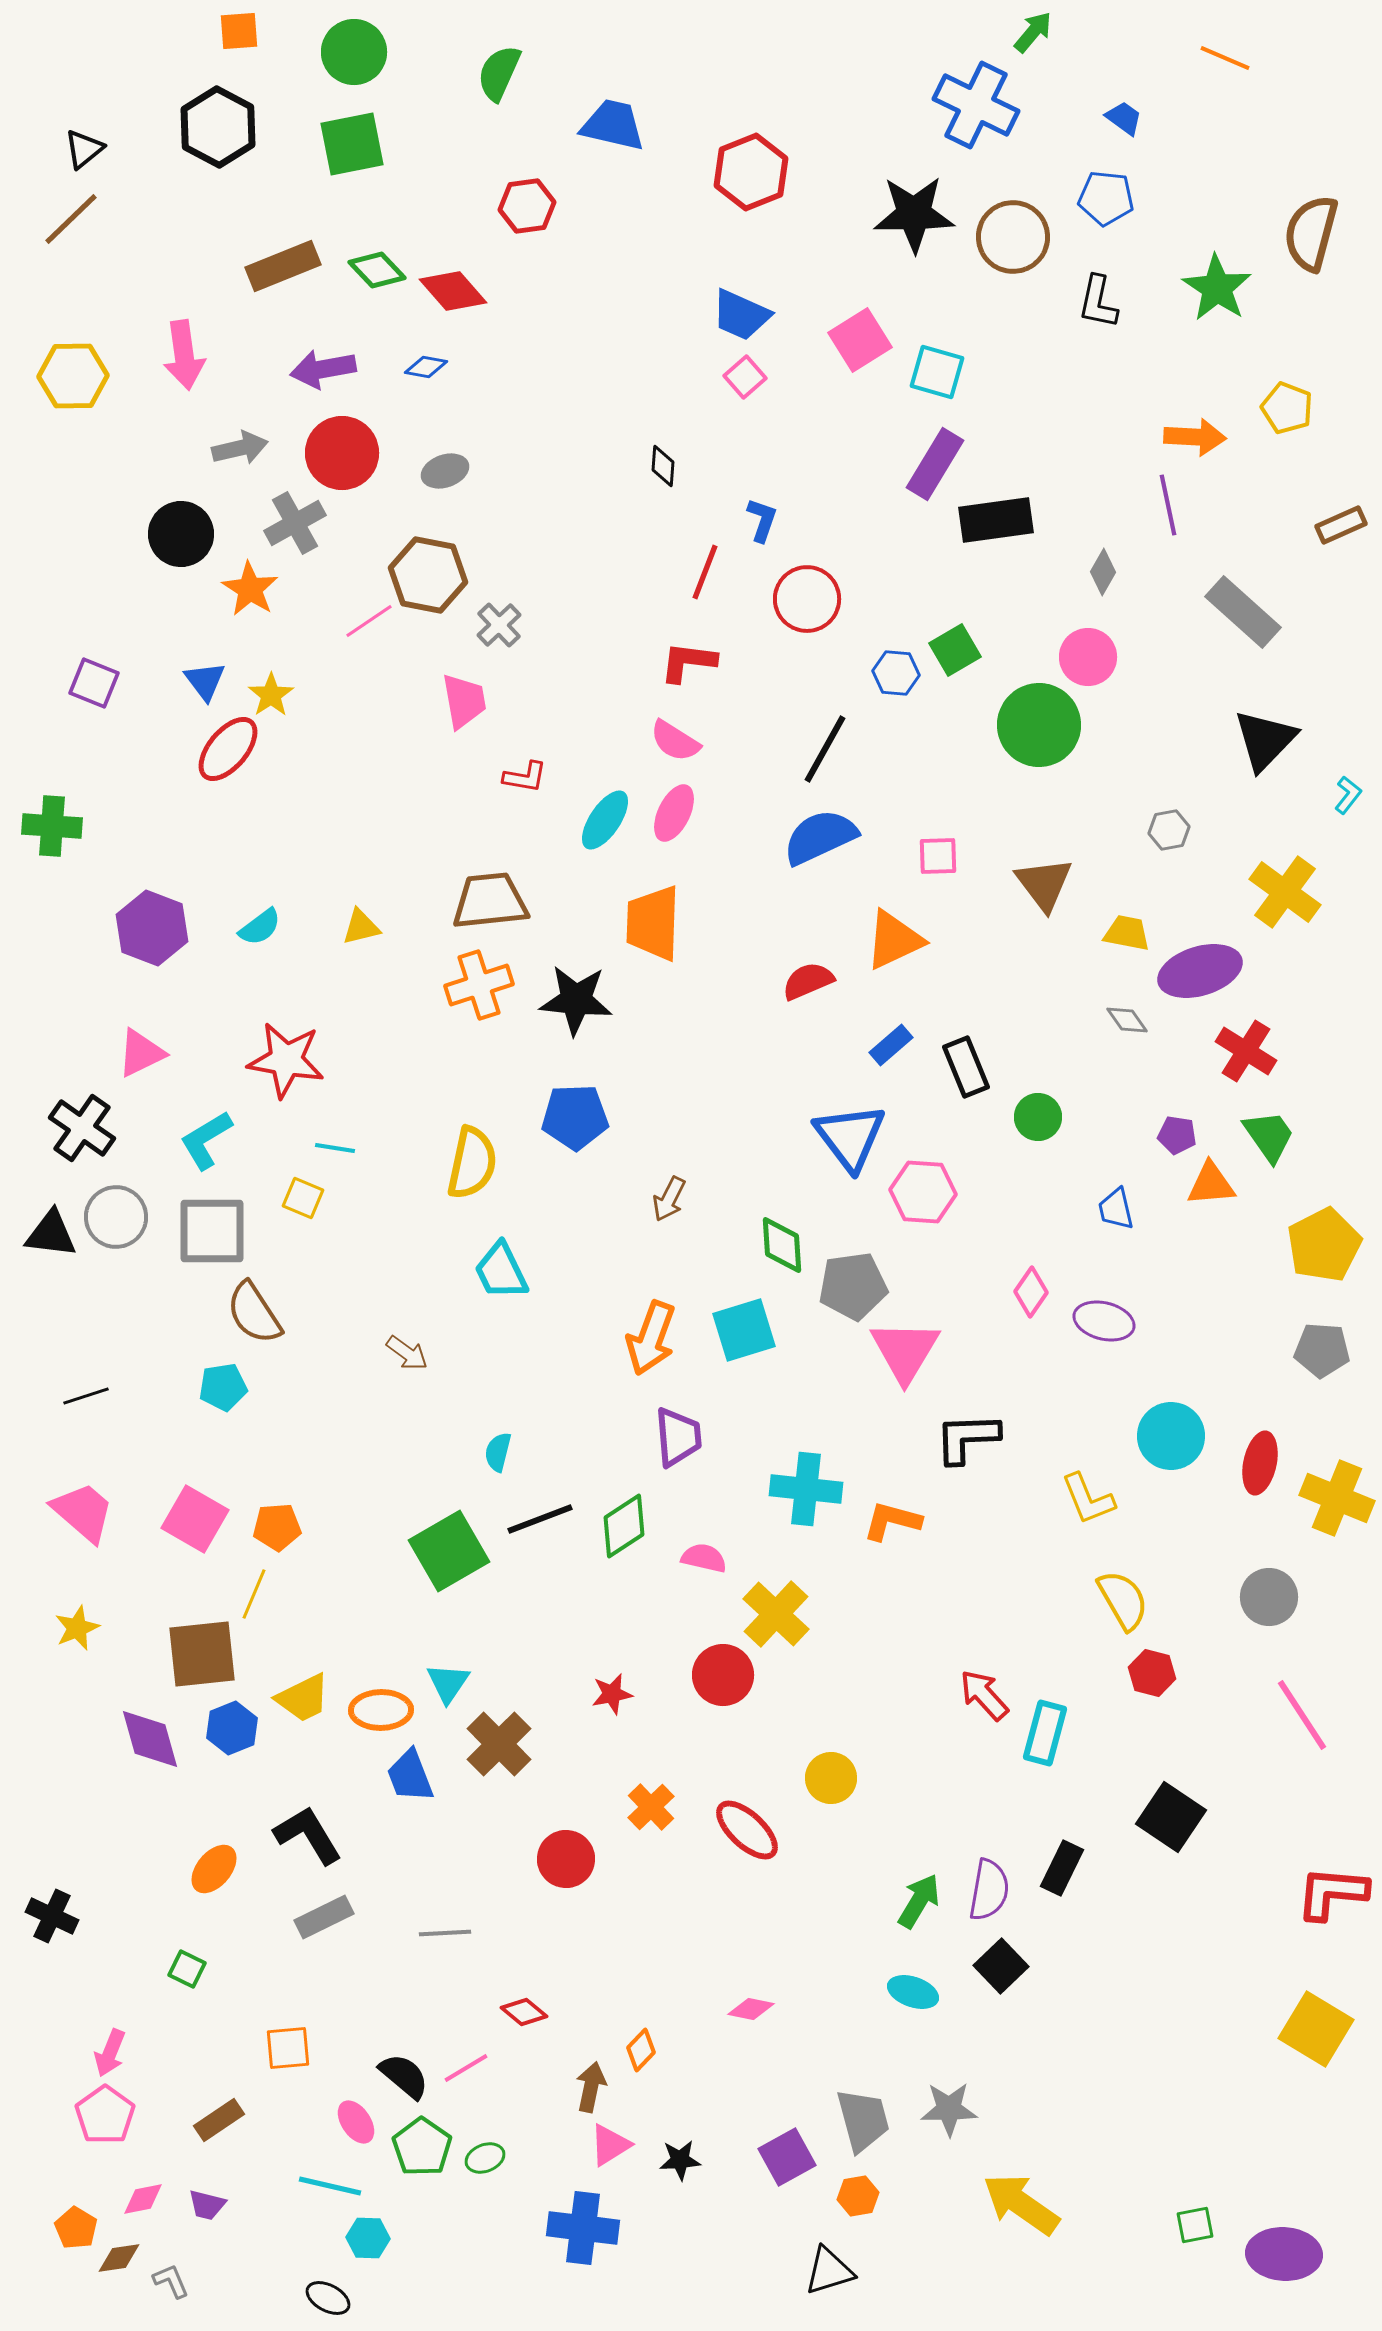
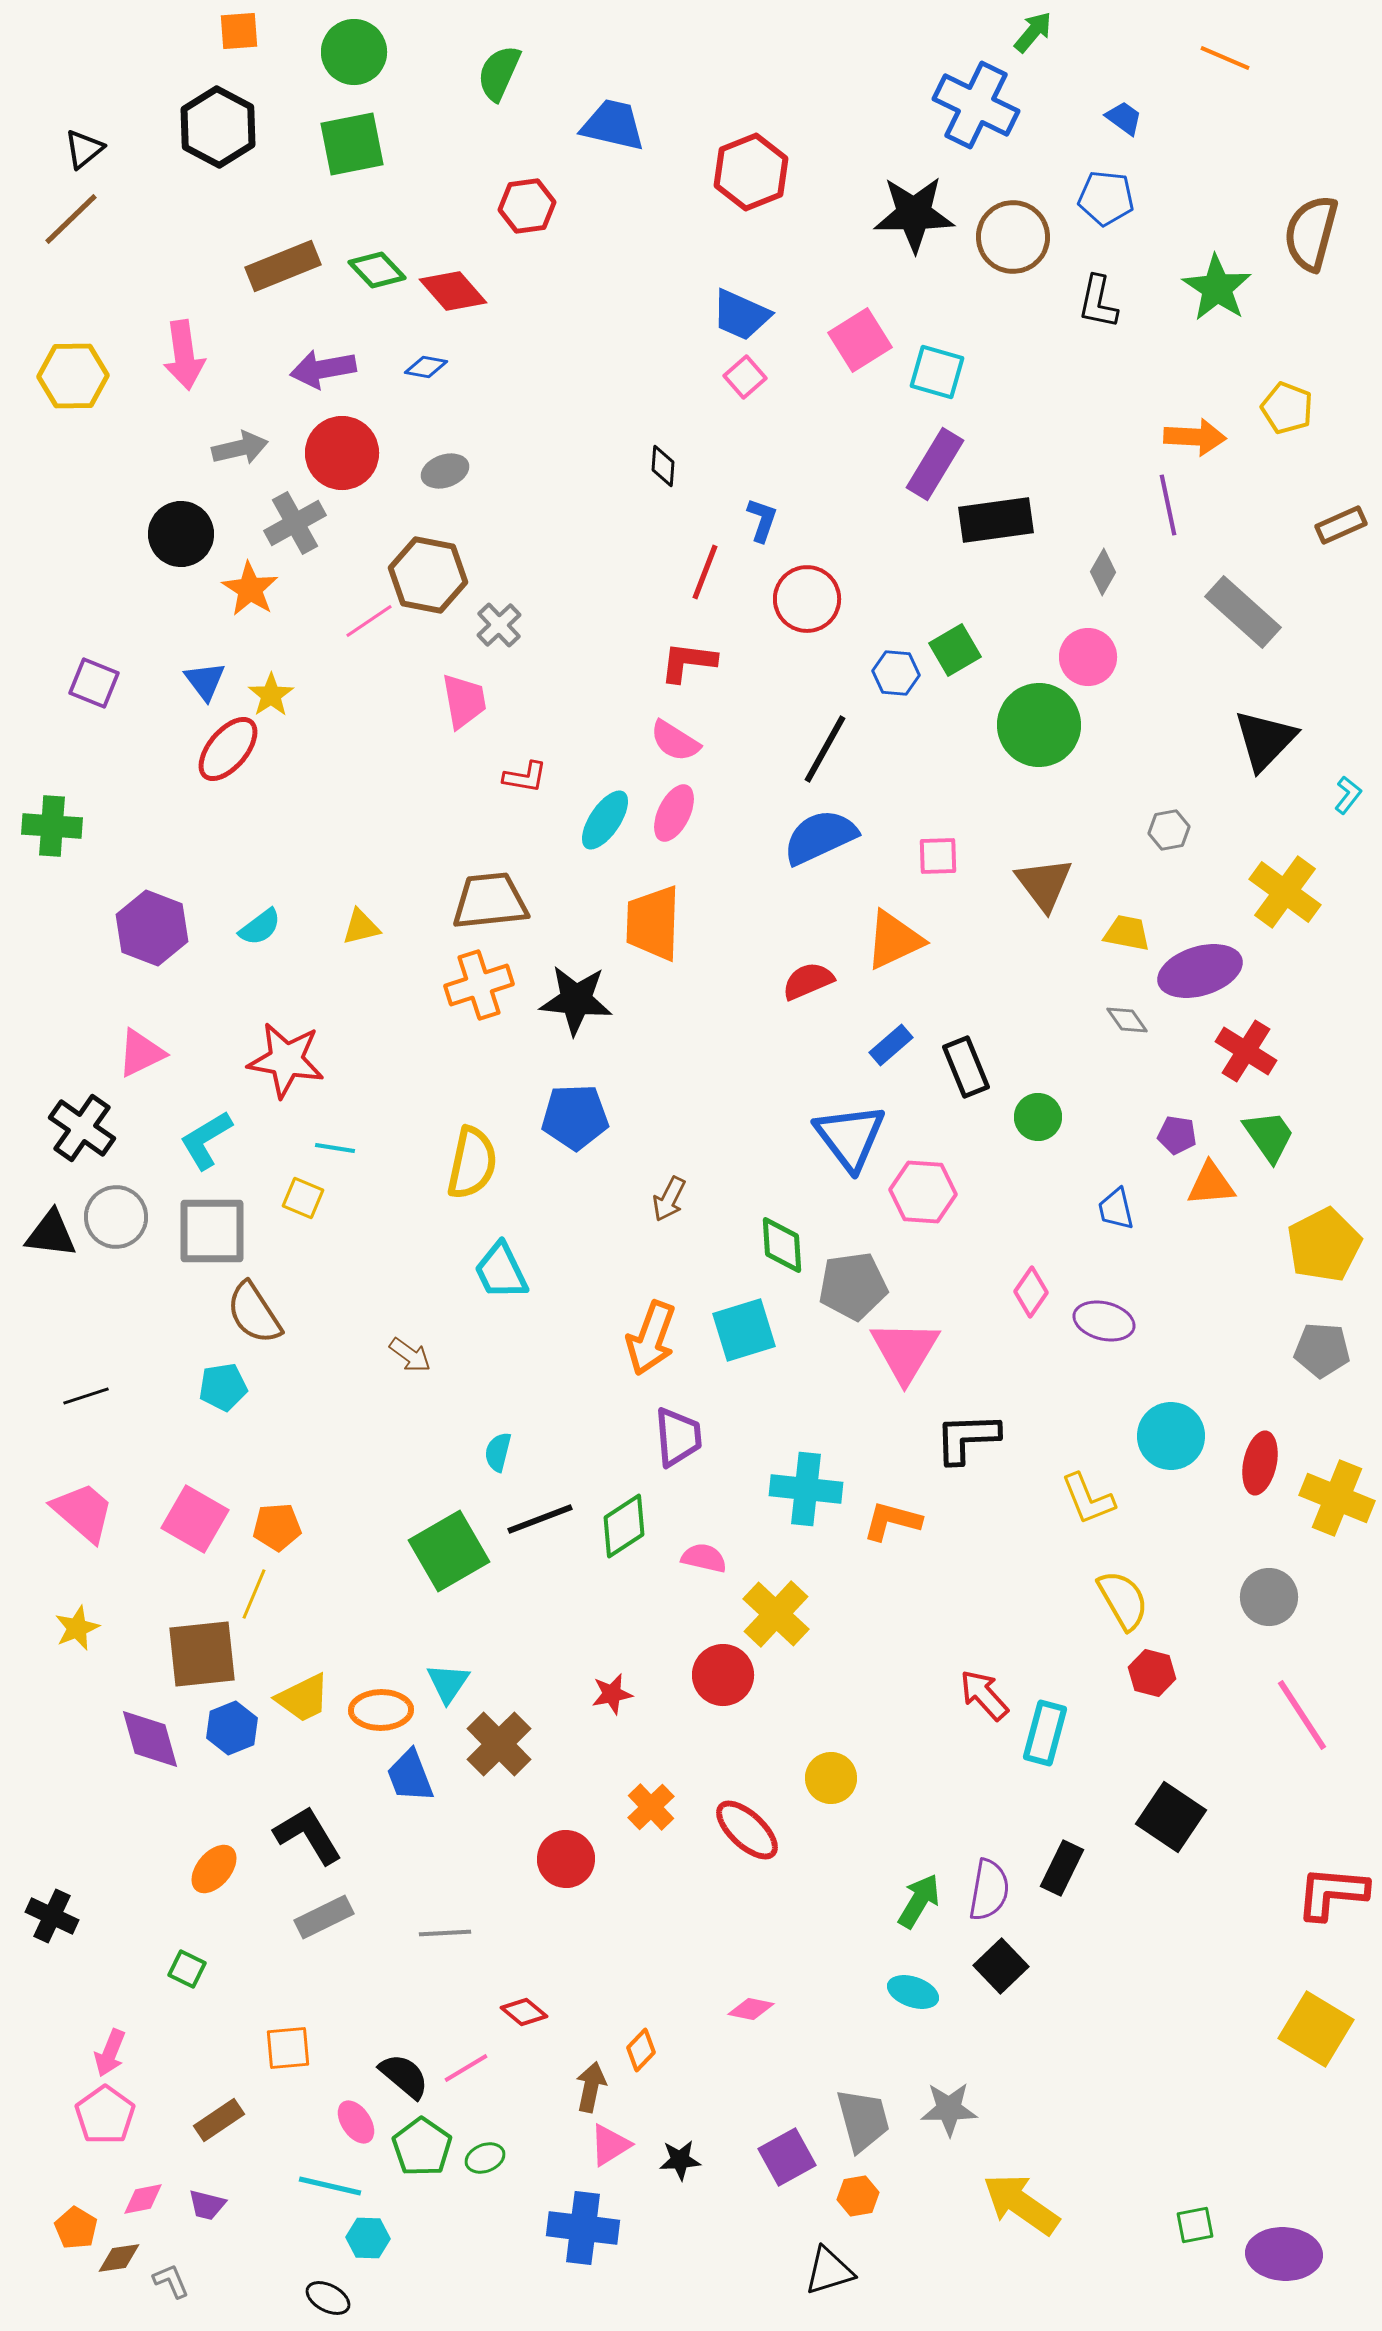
brown arrow at (407, 1353): moved 3 px right, 2 px down
